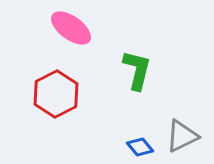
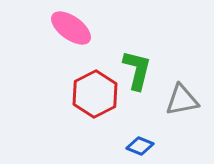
red hexagon: moved 39 px right
gray triangle: moved 36 px up; rotated 15 degrees clockwise
blue diamond: moved 1 px up; rotated 28 degrees counterclockwise
